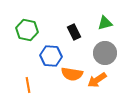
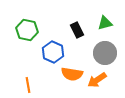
black rectangle: moved 3 px right, 2 px up
blue hexagon: moved 2 px right, 4 px up; rotated 20 degrees clockwise
